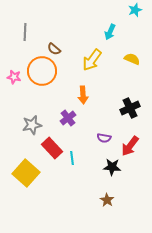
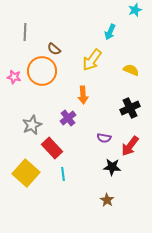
yellow semicircle: moved 1 px left, 11 px down
gray star: rotated 12 degrees counterclockwise
cyan line: moved 9 px left, 16 px down
